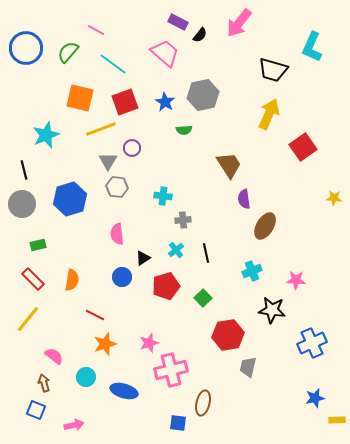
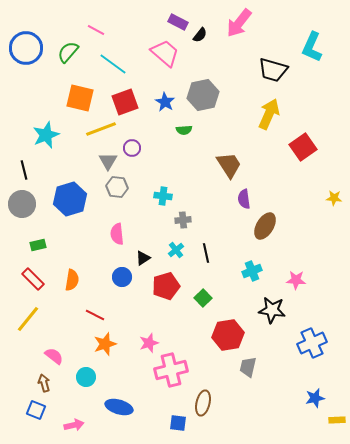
blue ellipse at (124, 391): moved 5 px left, 16 px down
